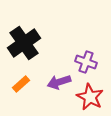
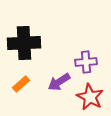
black cross: rotated 32 degrees clockwise
purple cross: rotated 25 degrees counterclockwise
purple arrow: rotated 15 degrees counterclockwise
